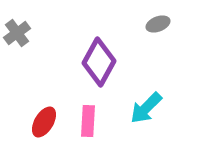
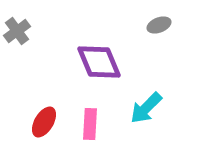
gray ellipse: moved 1 px right, 1 px down
gray cross: moved 2 px up
purple diamond: rotated 51 degrees counterclockwise
pink rectangle: moved 2 px right, 3 px down
